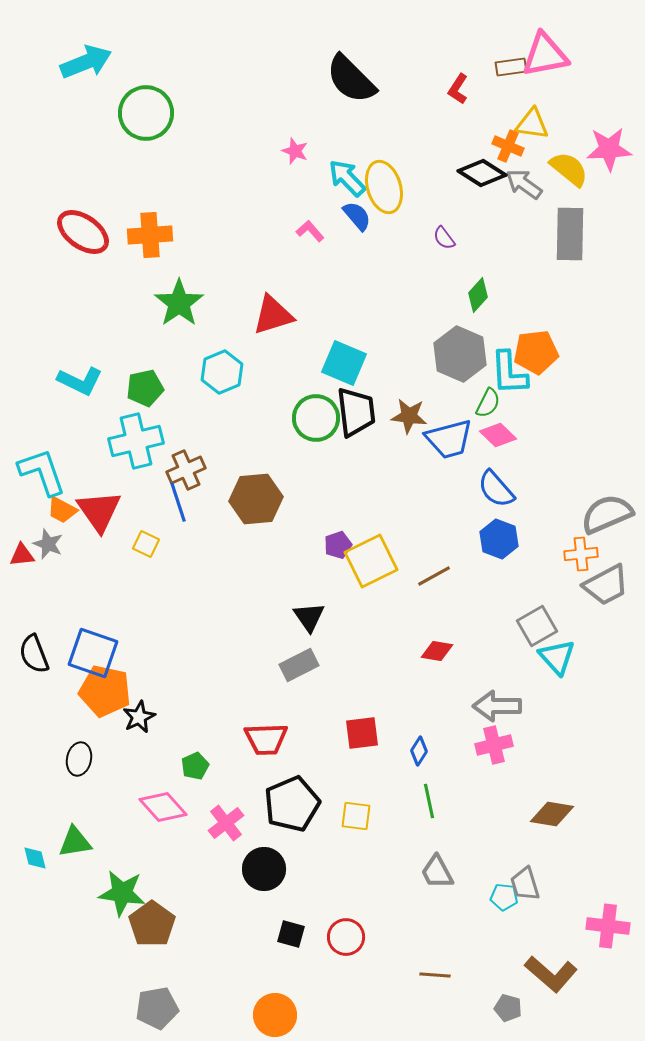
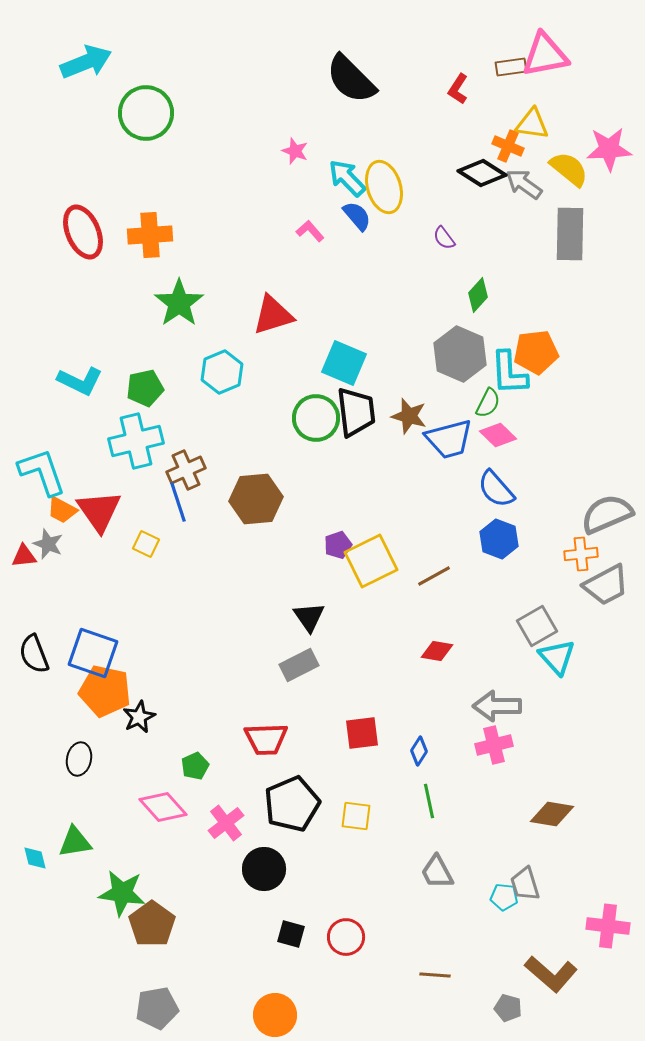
red ellipse at (83, 232): rotated 32 degrees clockwise
brown star at (409, 416): rotated 9 degrees clockwise
red triangle at (22, 555): moved 2 px right, 1 px down
